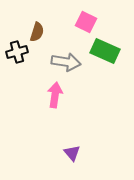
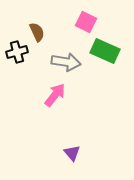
brown semicircle: rotated 42 degrees counterclockwise
pink arrow: rotated 30 degrees clockwise
